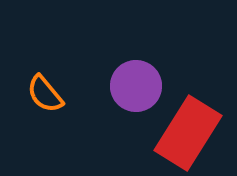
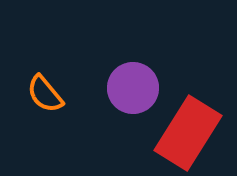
purple circle: moved 3 px left, 2 px down
